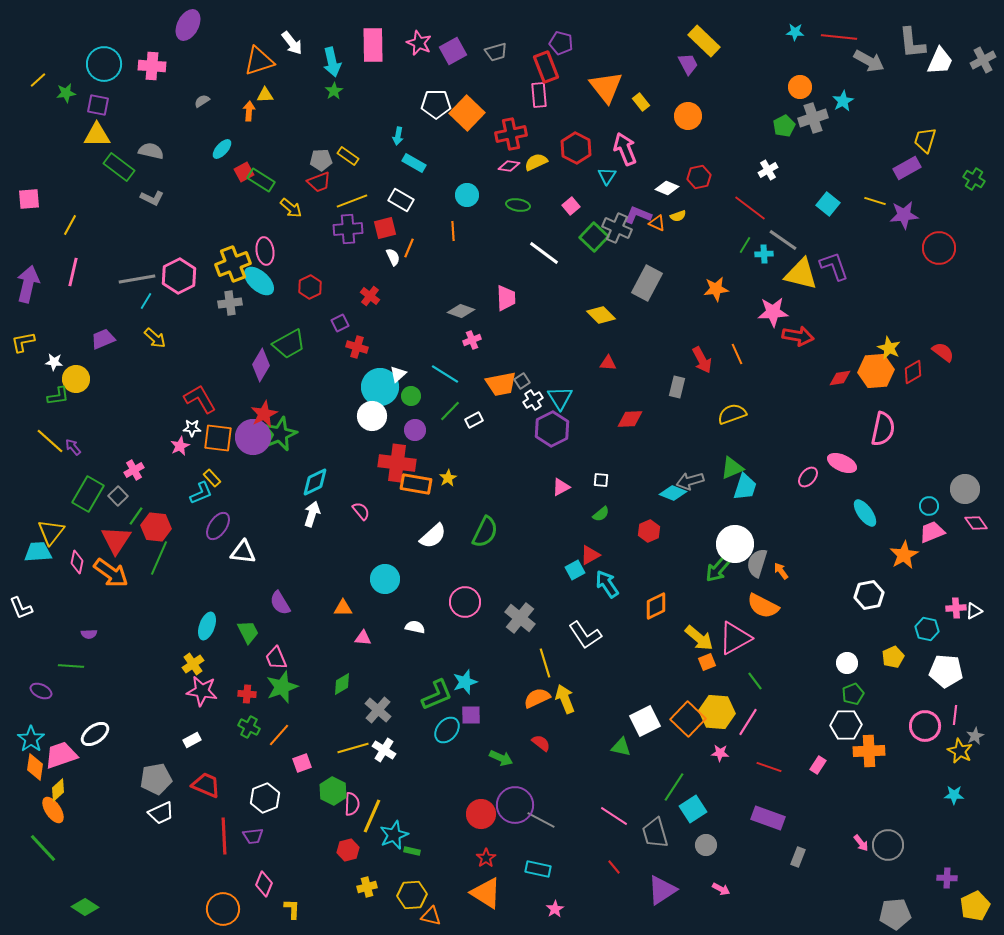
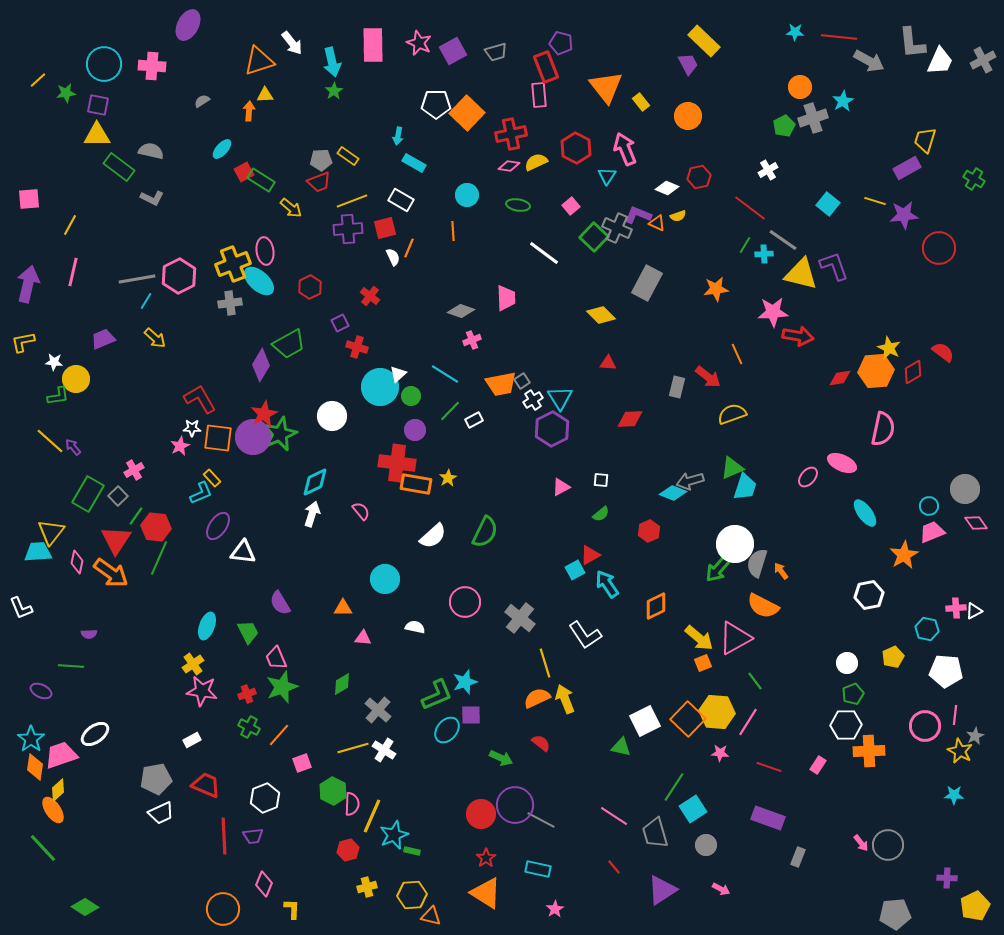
red arrow at (702, 360): moved 6 px right, 17 px down; rotated 24 degrees counterclockwise
white circle at (372, 416): moved 40 px left
orange square at (707, 662): moved 4 px left, 1 px down
red cross at (247, 694): rotated 24 degrees counterclockwise
